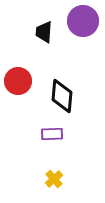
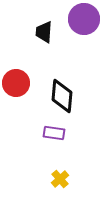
purple circle: moved 1 px right, 2 px up
red circle: moved 2 px left, 2 px down
purple rectangle: moved 2 px right, 1 px up; rotated 10 degrees clockwise
yellow cross: moved 6 px right
